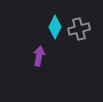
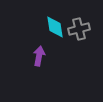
cyan diamond: rotated 35 degrees counterclockwise
